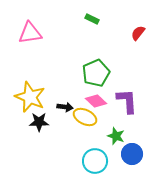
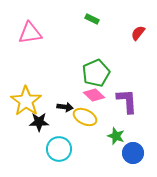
yellow star: moved 4 px left, 4 px down; rotated 12 degrees clockwise
pink diamond: moved 2 px left, 6 px up
blue circle: moved 1 px right, 1 px up
cyan circle: moved 36 px left, 12 px up
